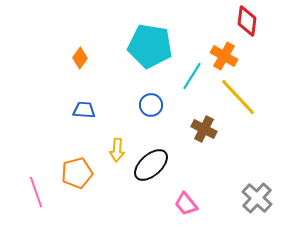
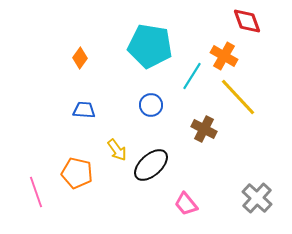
red diamond: rotated 28 degrees counterclockwise
yellow arrow: rotated 40 degrees counterclockwise
orange pentagon: rotated 28 degrees clockwise
